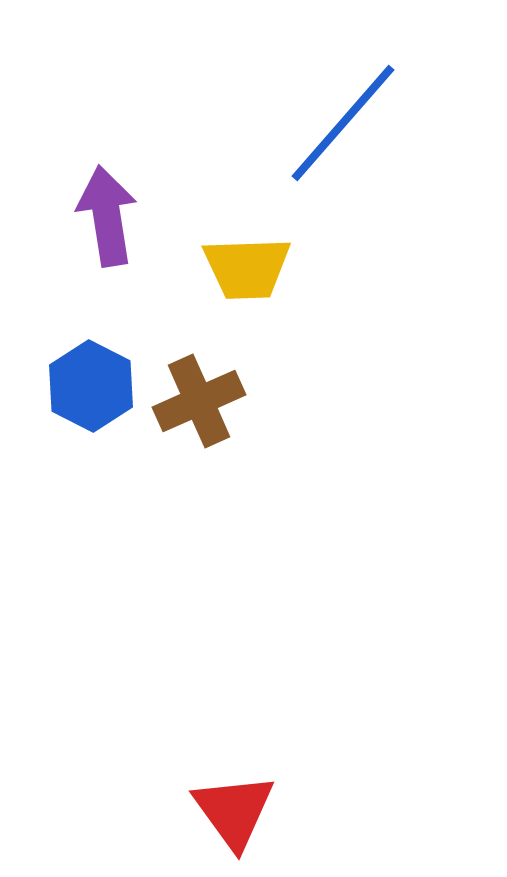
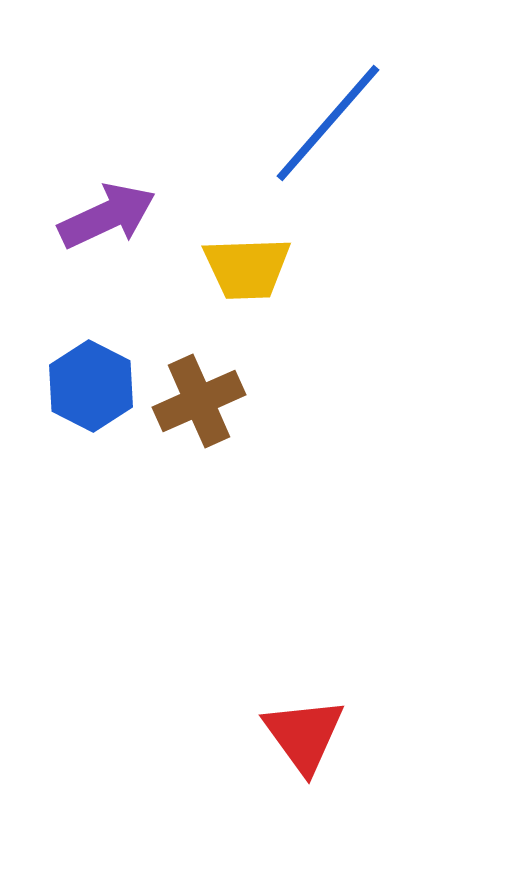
blue line: moved 15 px left
purple arrow: rotated 74 degrees clockwise
red triangle: moved 70 px right, 76 px up
